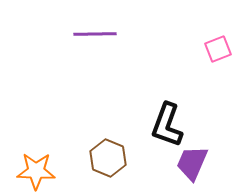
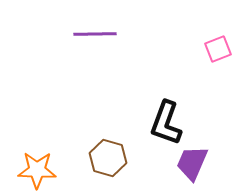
black L-shape: moved 1 px left, 2 px up
brown hexagon: rotated 6 degrees counterclockwise
orange star: moved 1 px right, 1 px up
